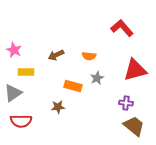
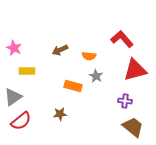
red L-shape: moved 11 px down
pink star: moved 2 px up
brown arrow: moved 4 px right, 5 px up
yellow rectangle: moved 1 px right, 1 px up
gray star: moved 1 px left, 2 px up; rotated 16 degrees counterclockwise
gray triangle: moved 4 px down
purple cross: moved 1 px left, 2 px up
brown star: moved 2 px right, 7 px down
red semicircle: rotated 40 degrees counterclockwise
brown trapezoid: moved 1 px left, 1 px down
